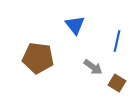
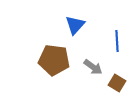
blue triangle: rotated 20 degrees clockwise
blue line: rotated 15 degrees counterclockwise
brown pentagon: moved 16 px right, 2 px down
